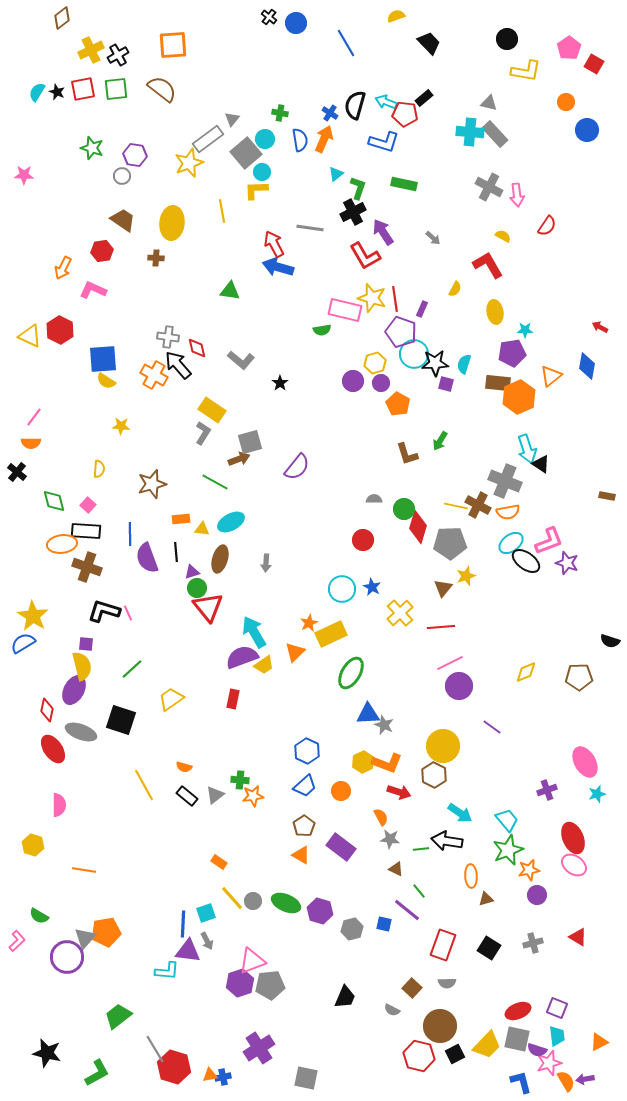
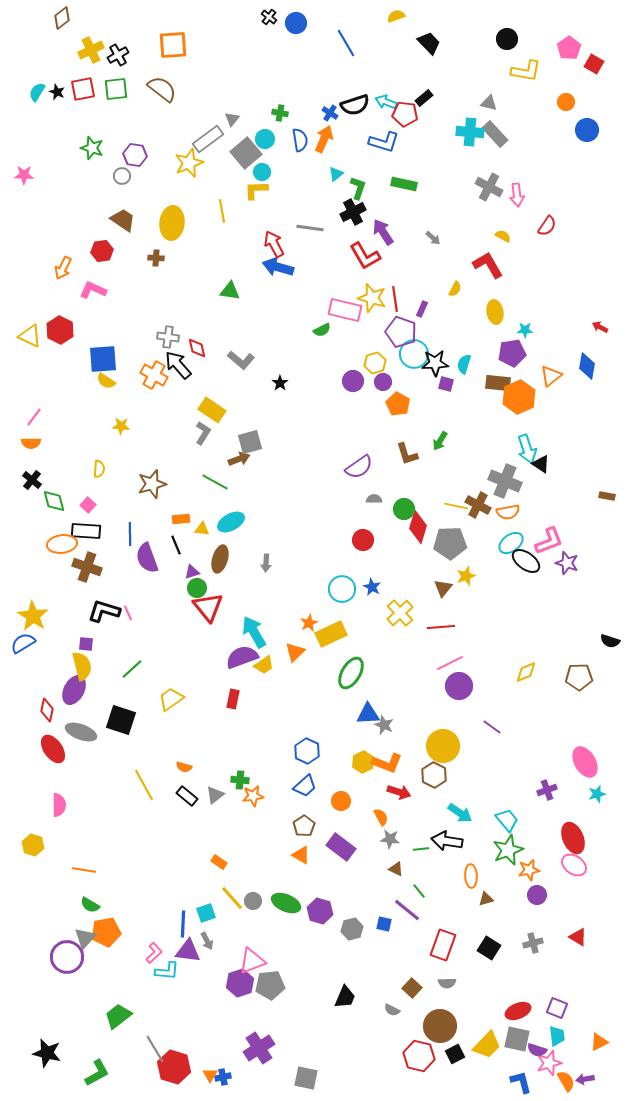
black semicircle at (355, 105): rotated 124 degrees counterclockwise
green semicircle at (322, 330): rotated 18 degrees counterclockwise
purple circle at (381, 383): moved 2 px right, 1 px up
purple semicircle at (297, 467): moved 62 px right; rotated 16 degrees clockwise
black cross at (17, 472): moved 15 px right, 8 px down
black line at (176, 552): moved 7 px up; rotated 18 degrees counterclockwise
orange circle at (341, 791): moved 10 px down
green semicircle at (39, 916): moved 51 px right, 11 px up
pink L-shape at (17, 941): moved 137 px right, 12 px down
orange triangle at (210, 1075): rotated 49 degrees counterclockwise
